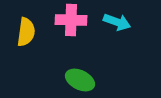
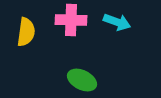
green ellipse: moved 2 px right
